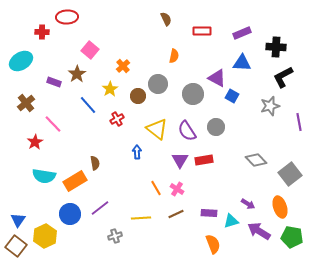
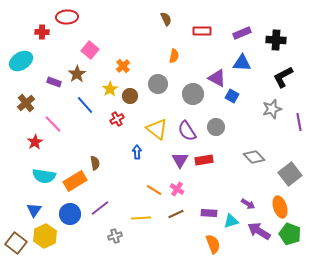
black cross at (276, 47): moved 7 px up
brown circle at (138, 96): moved 8 px left
blue line at (88, 105): moved 3 px left
gray star at (270, 106): moved 2 px right, 3 px down
gray diamond at (256, 160): moved 2 px left, 3 px up
orange line at (156, 188): moved 2 px left, 2 px down; rotated 28 degrees counterclockwise
blue triangle at (18, 220): moved 16 px right, 10 px up
green pentagon at (292, 237): moved 2 px left, 3 px up; rotated 10 degrees clockwise
brown square at (16, 246): moved 3 px up
